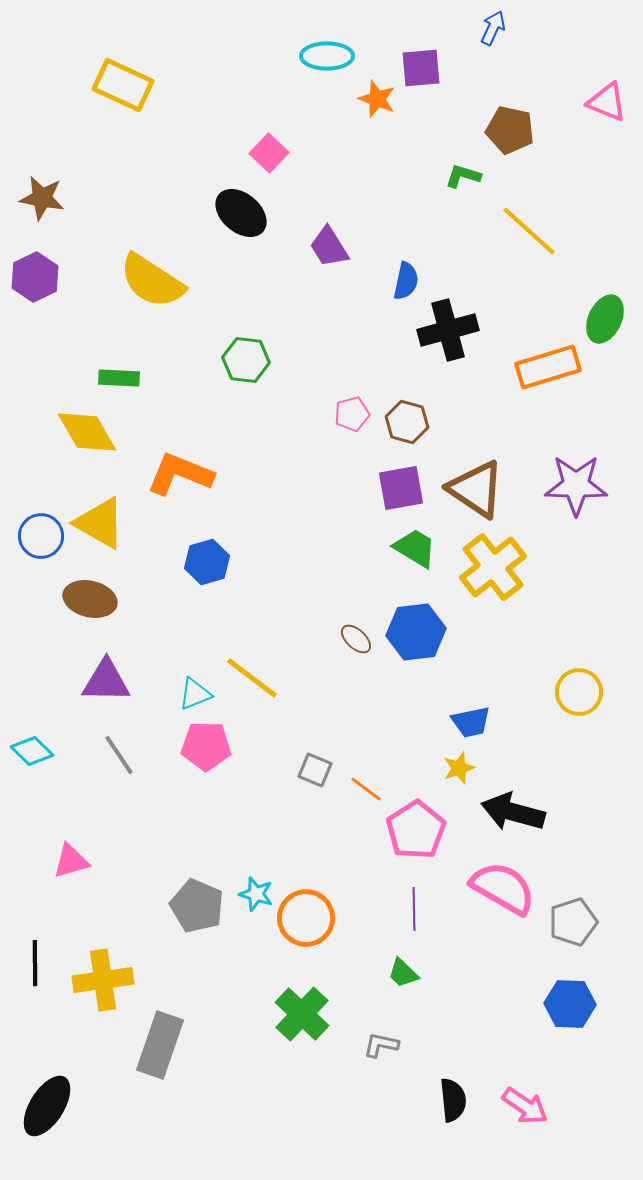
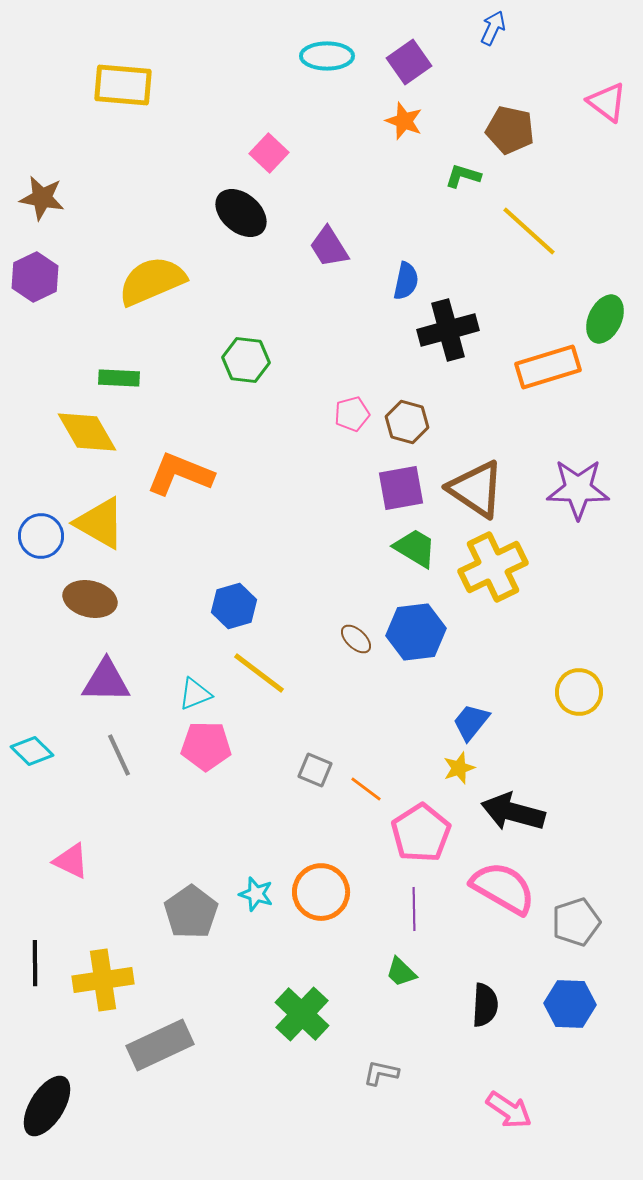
purple square at (421, 68): moved 12 px left, 6 px up; rotated 30 degrees counterclockwise
yellow rectangle at (123, 85): rotated 20 degrees counterclockwise
orange star at (377, 99): moved 27 px right, 22 px down
pink triangle at (607, 102): rotated 15 degrees clockwise
yellow semicircle at (152, 281): rotated 124 degrees clockwise
purple star at (576, 485): moved 2 px right, 4 px down
blue hexagon at (207, 562): moved 27 px right, 44 px down
yellow cross at (493, 567): rotated 12 degrees clockwise
yellow line at (252, 678): moved 7 px right, 5 px up
blue trapezoid at (471, 722): rotated 141 degrees clockwise
gray line at (119, 755): rotated 9 degrees clockwise
pink pentagon at (416, 830): moved 5 px right, 3 px down
pink triangle at (71, 861): rotated 42 degrees clockwise
gray pentagon at (197, 906): moved 6 px left, 6 px down; rotated 14 degrees clockwise
orange circle at (306, 918): moved 15 px right, 26 px up
gray pentagon at (573, 922): moved 3 px right
green trapezoid at (403, 973): moved 2 px left, 1 px up
gray rectangle at (160, 1045): rotated 46 degrees clockwise
gray L-shape at (381, 1045): moved 28 px down
black semicircle at (453, 1100): moved 32 px right, 95 px up; rotated 9 degrees clockwise
pink arrow at (525, 1106): moved 16 px left, 4 px down
